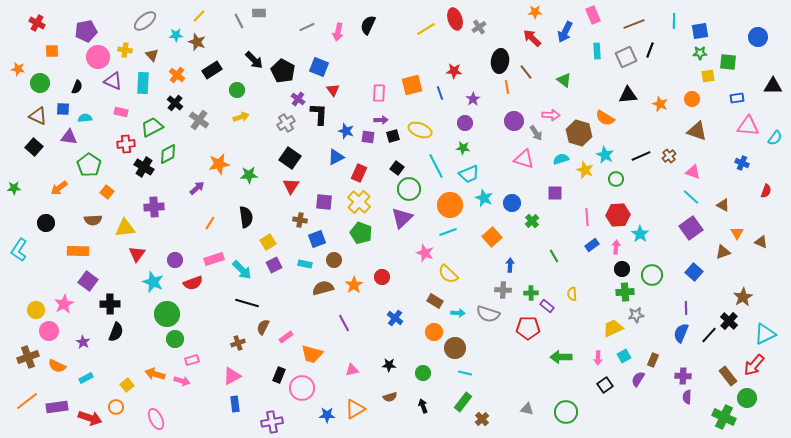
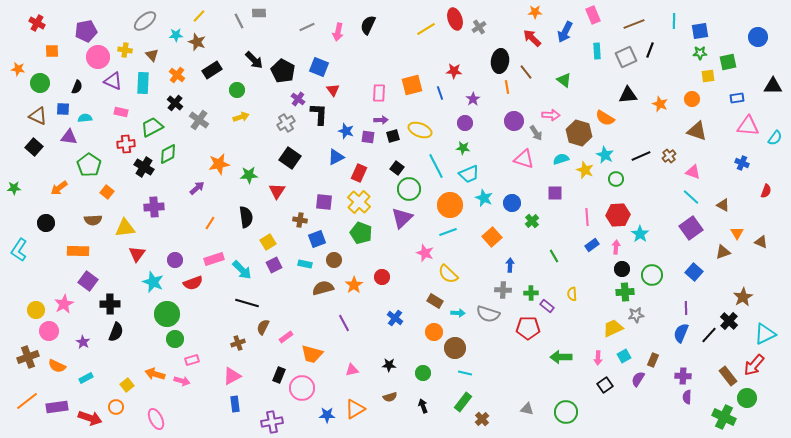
green square at (728, 62): rotated 18 degrees counterclockwise
red triangle at (291, 186): moved 14 px left, 5 px down
